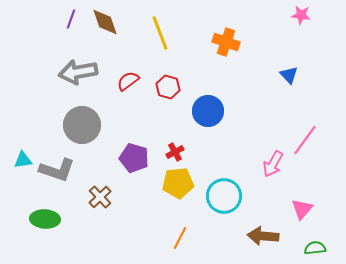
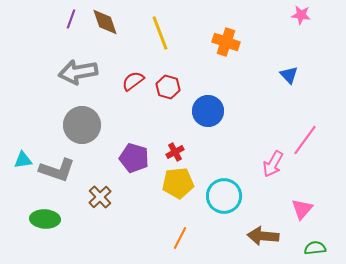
red semicircle: moved 5 px right
